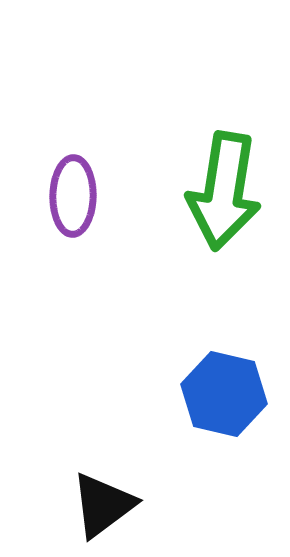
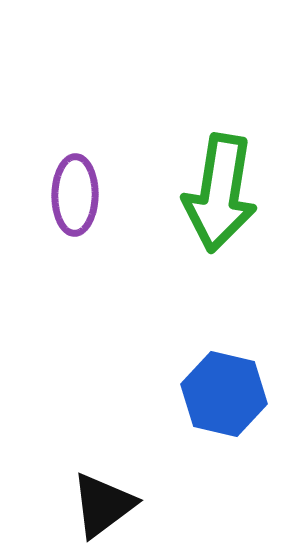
green arrow: moved 4 px left, 2 px down
purple ellipse: moved 2 px right, 1 px up
